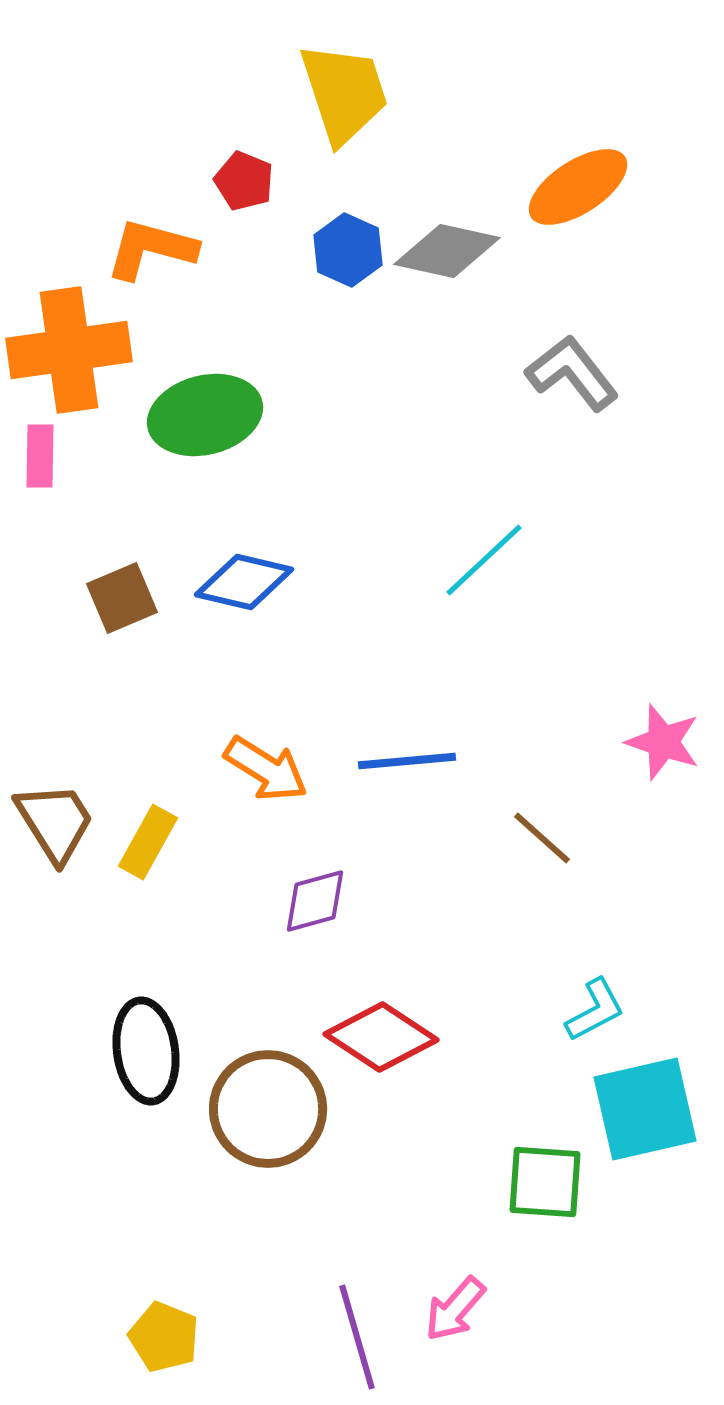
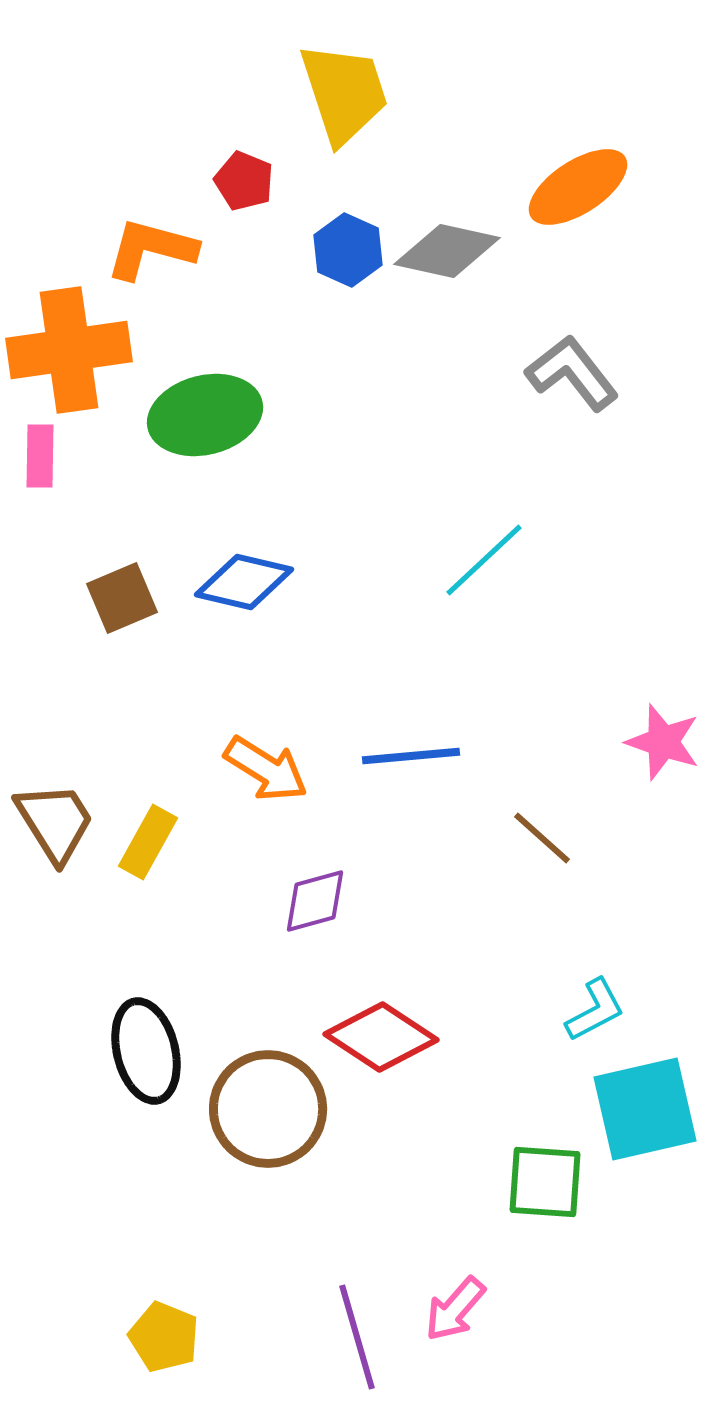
blue line: moved 4 px right, 5 px up
black ellipse: rotated 6 degrees counterclockwise
